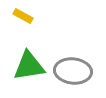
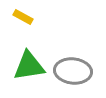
yellow rectangle: moved 1 px down
